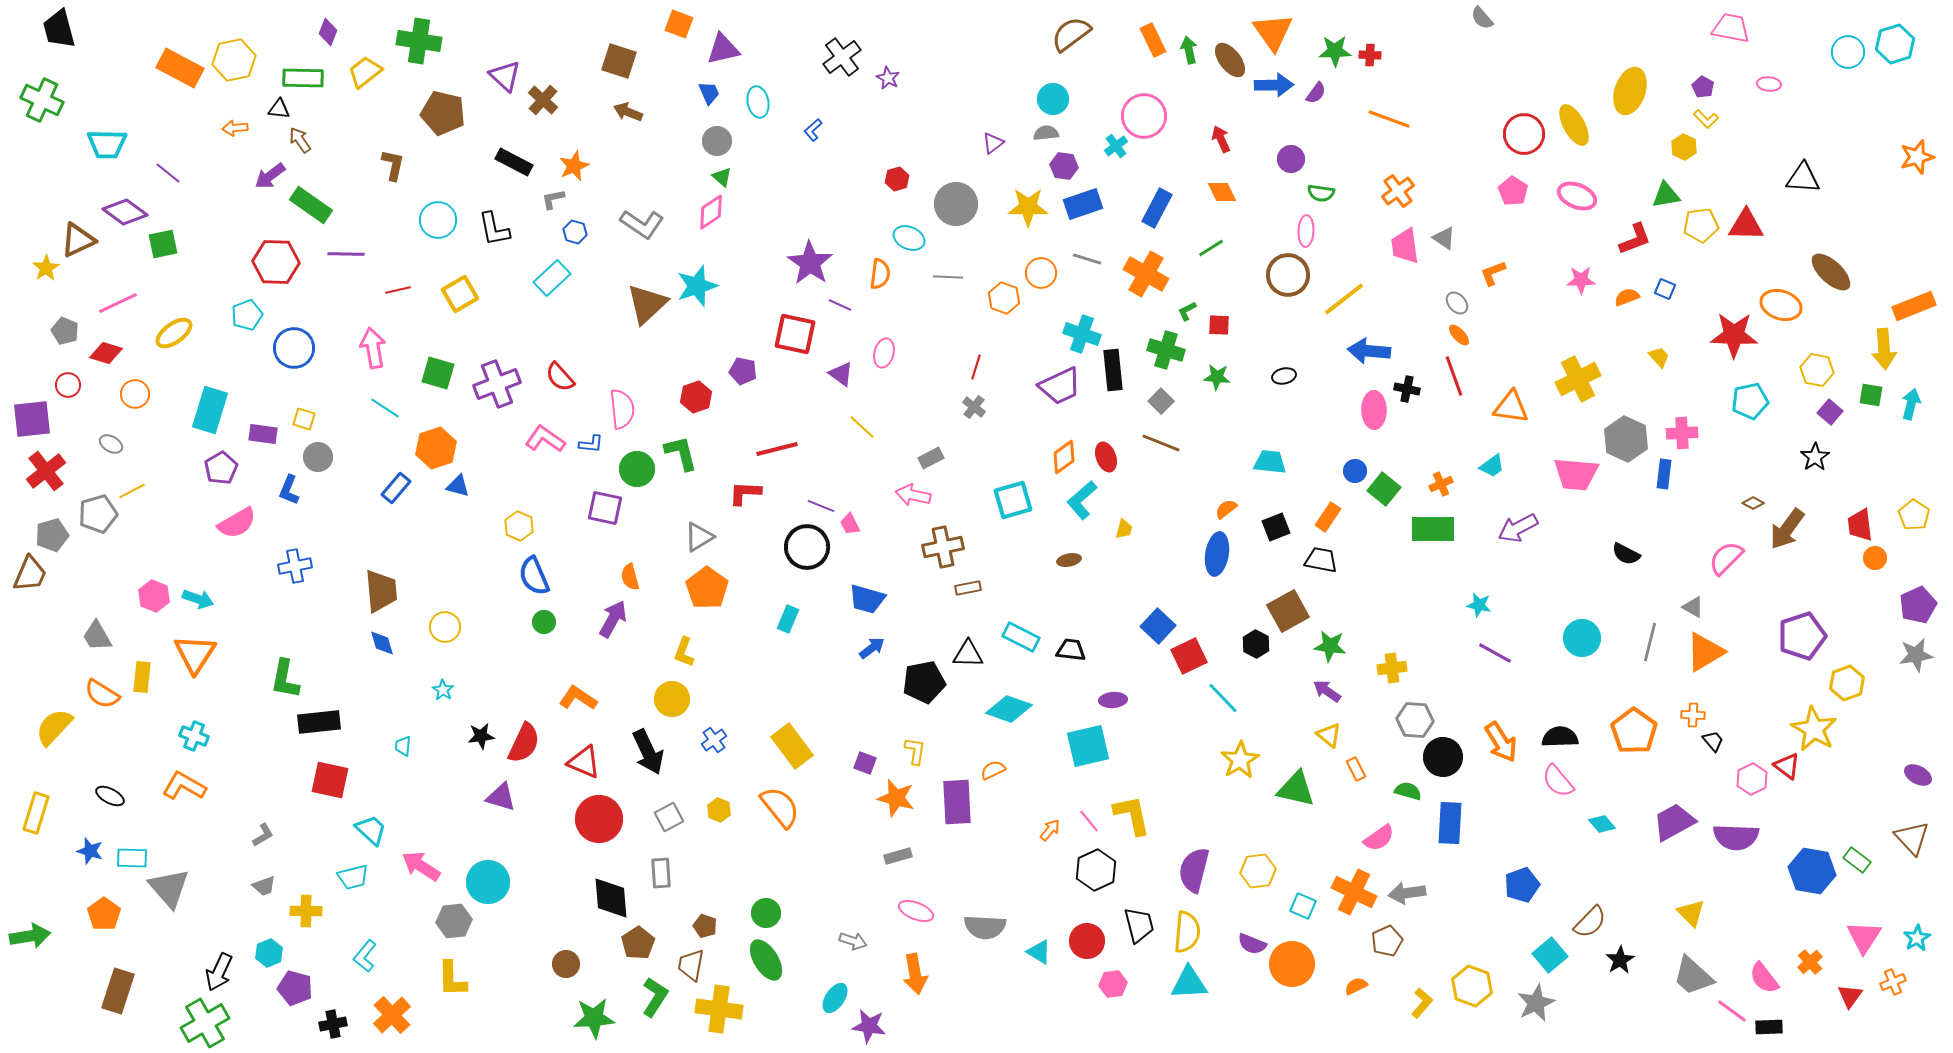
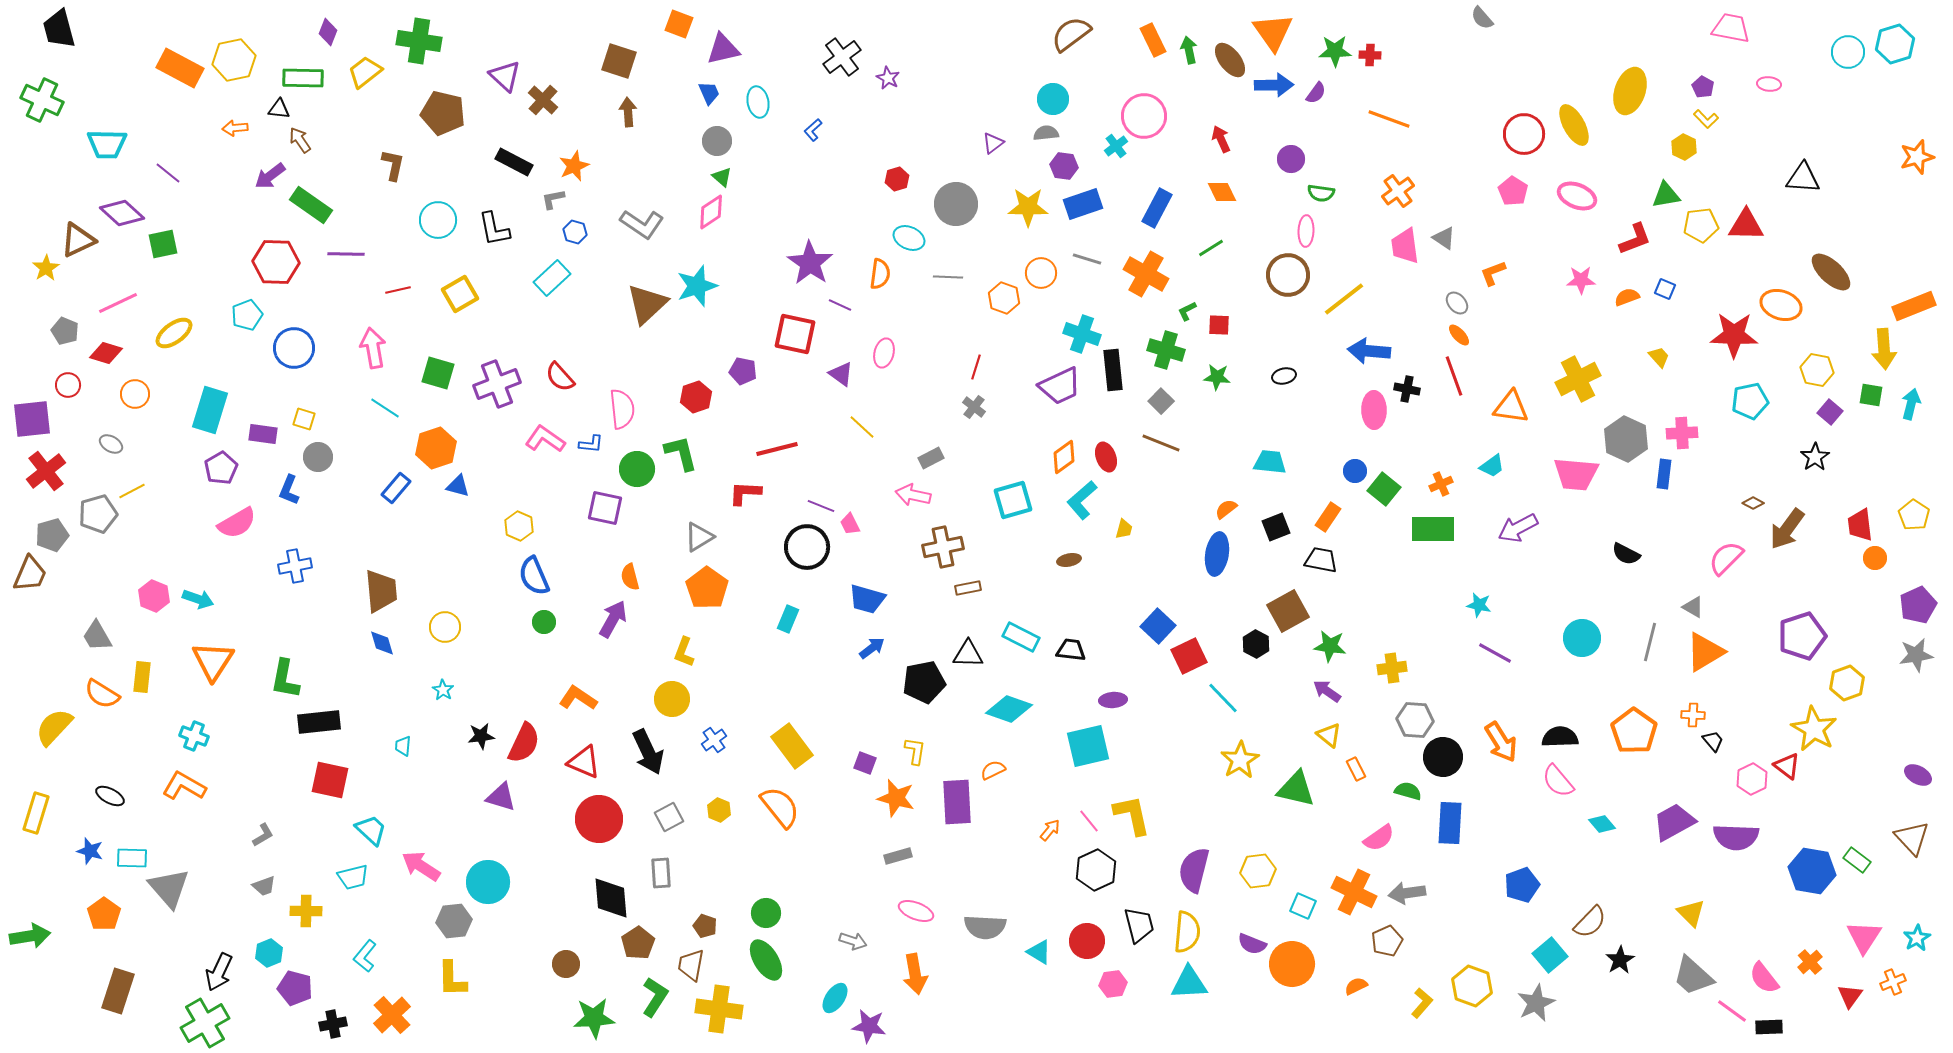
brown arrow at (628, 112): rotated 64 degrees clockwise
purple diamond at (125, 212): moved 3 px left, 1 px down; rotated 6 degrees clockwise
orange triangle at (195, 654): moved 18 px right, 7 px down
